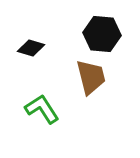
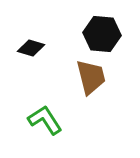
green L-shape: moved 3 px right, 11 px down
